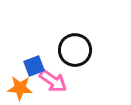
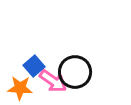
black circle: moved 22 px down
blue square: rotated 20 degrees counterclockwise
